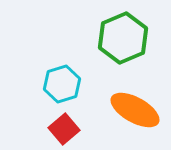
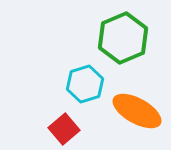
cyan hexagon: moved 23 px right
orange ellipse: moved 2 px right, 1 px down
